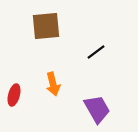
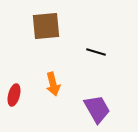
black line: rotated 54 degrees clockwise
